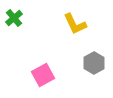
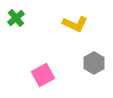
green cross: moved 2 px right
yellow L-shape: rotated 40 degrees counterclockwise
